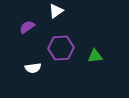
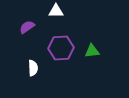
white triangle: rotated 35 degrees clockwise
green triangle: moved 3 px left, 5 px up
white semicircle: rotated 84 degrees counterclockwise
